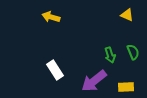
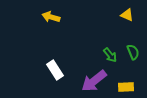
green arrow: rotated 21 degrees counterclockwise
